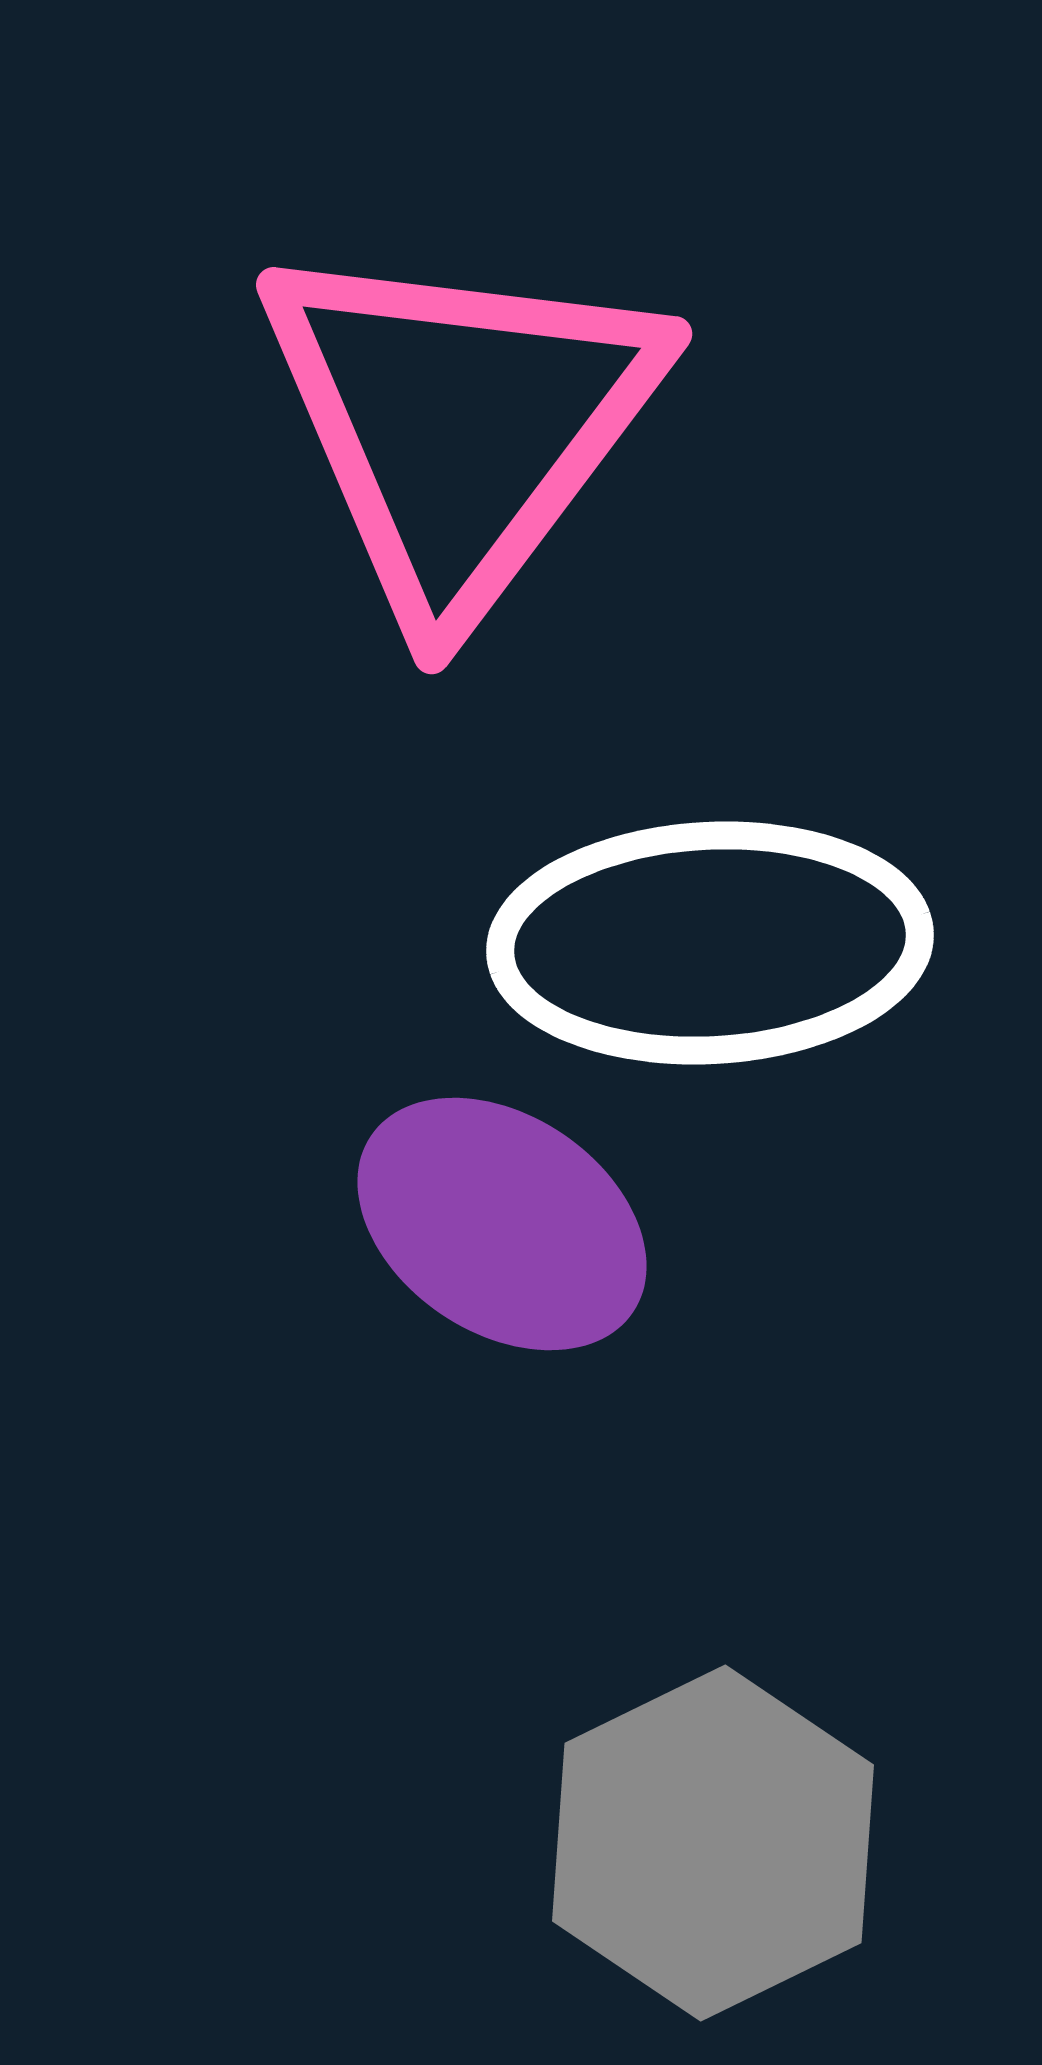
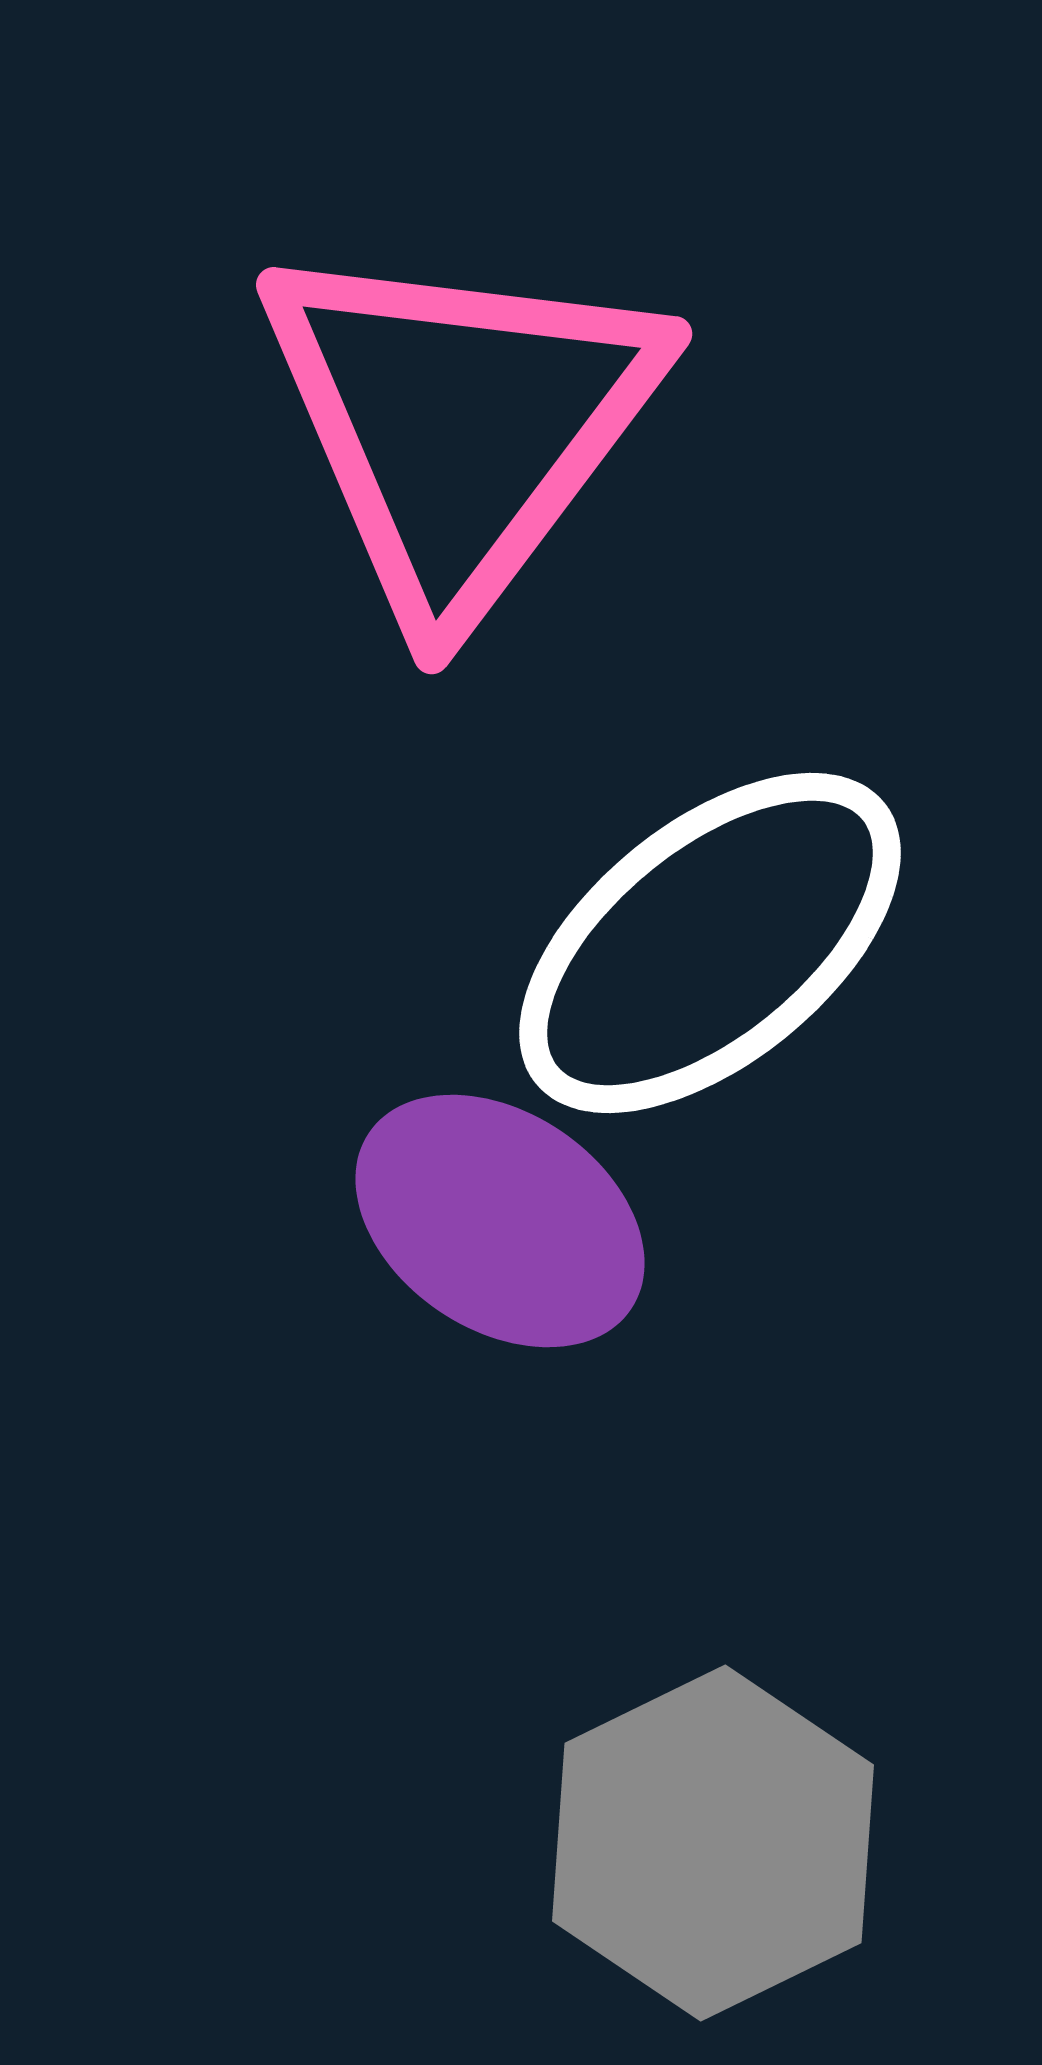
white ellipse: rotated 36 degrees counterclockwise
purple ellipse: moved 2 px left, 3 px up
